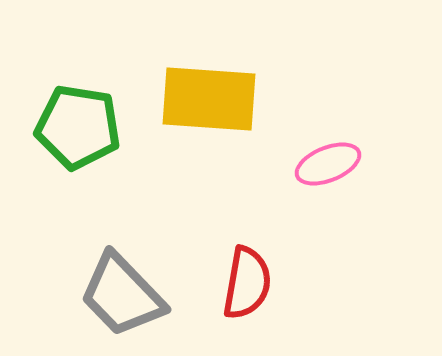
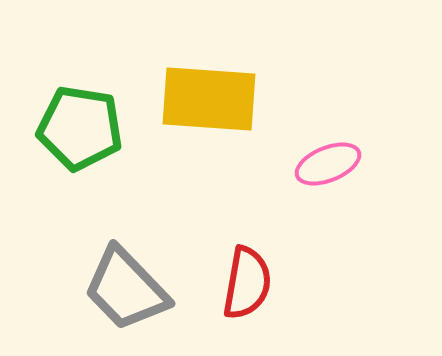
green pentagon: moved 2 px right, 1 px down
gray trapezoid: moved 4 px right, 6 px up
